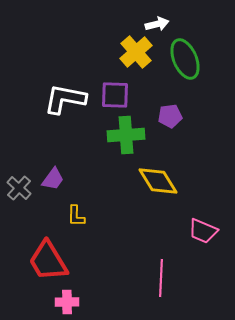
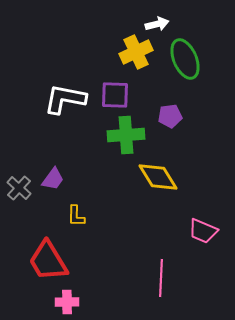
yellow cross: rotated 16 degrees clockwise
yellow diamond: moved 4 px up
